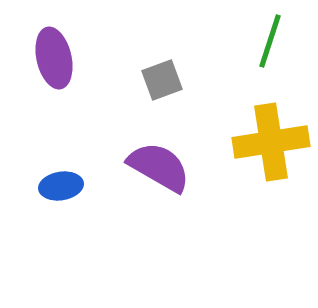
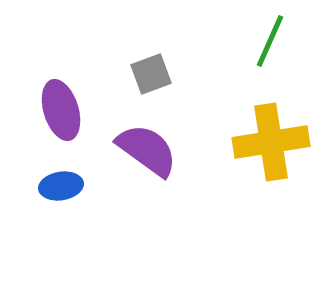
green line: rotated 6 degrees clockwise
purple ellipse: moved 7 px right, 52 px down; rotated 4 degrees counterclockwise
gray square: moved 11 px left, 6 px up
purple semicircle: moved 12 px left, 17 px up; rotated 6 degrees clockwise
